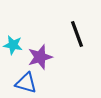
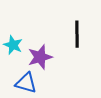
black line: rotated 20 degrees clockwise
cyan star: rotated 12 degrees clockwise
